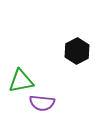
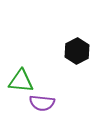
green triangle: rotated 16 degrees clockwise
